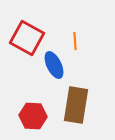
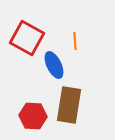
brown rectangle: moved 7 px left
